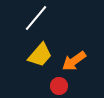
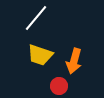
yellow trapezoid: rotated 68 degrees clockwise
orange arrow: rotated 40 degrees counterclockwise
